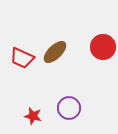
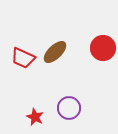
red circle: moved 1 px down
red trapezoid: moved 1 px right
red star: moved 2 px right, 1 px down; rotated 12 degrees clockwise
